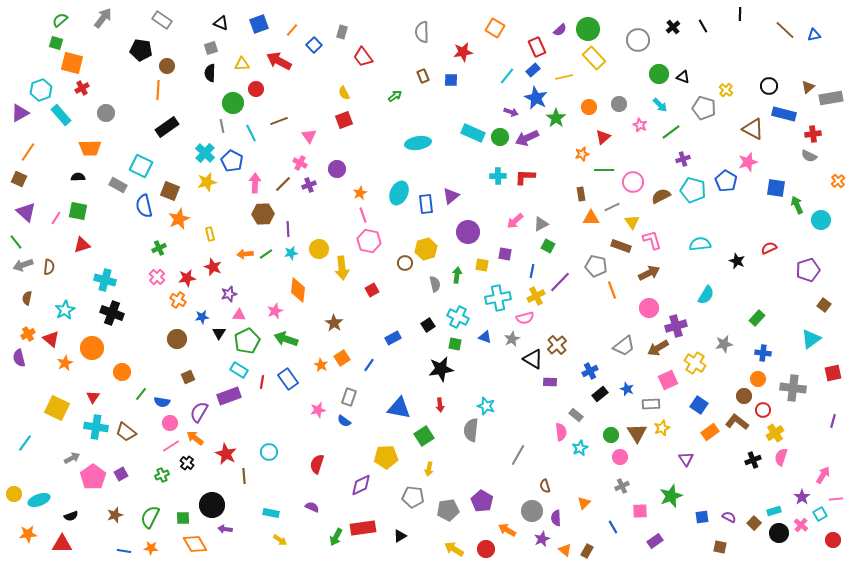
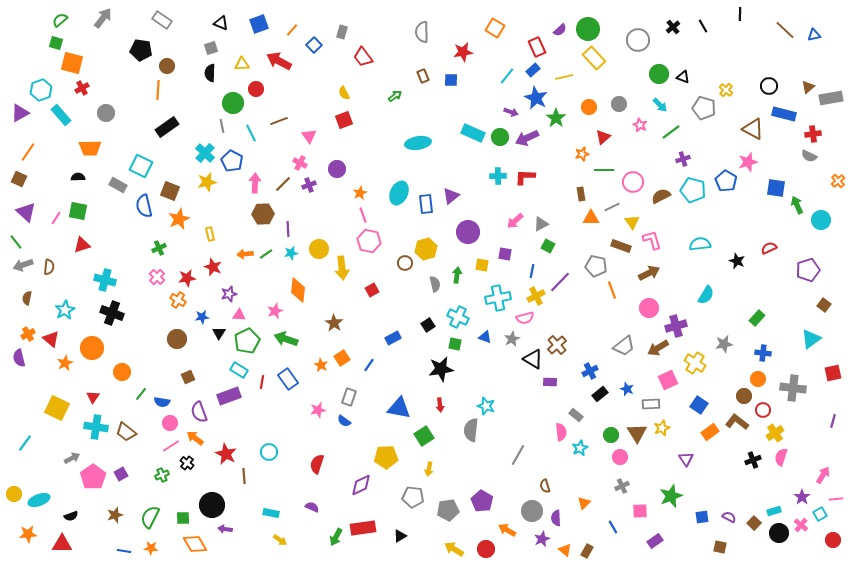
purple semicircle at (199, 412): rotated 50 degrees counterclockwise
